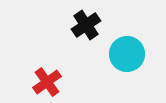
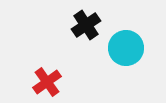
cyan circle: moved 1 px left, 6 px up
